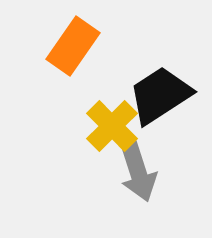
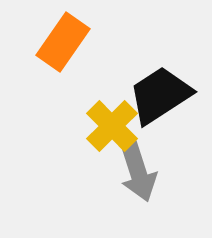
orange rectangle: moved 10 px left, 4 px up
